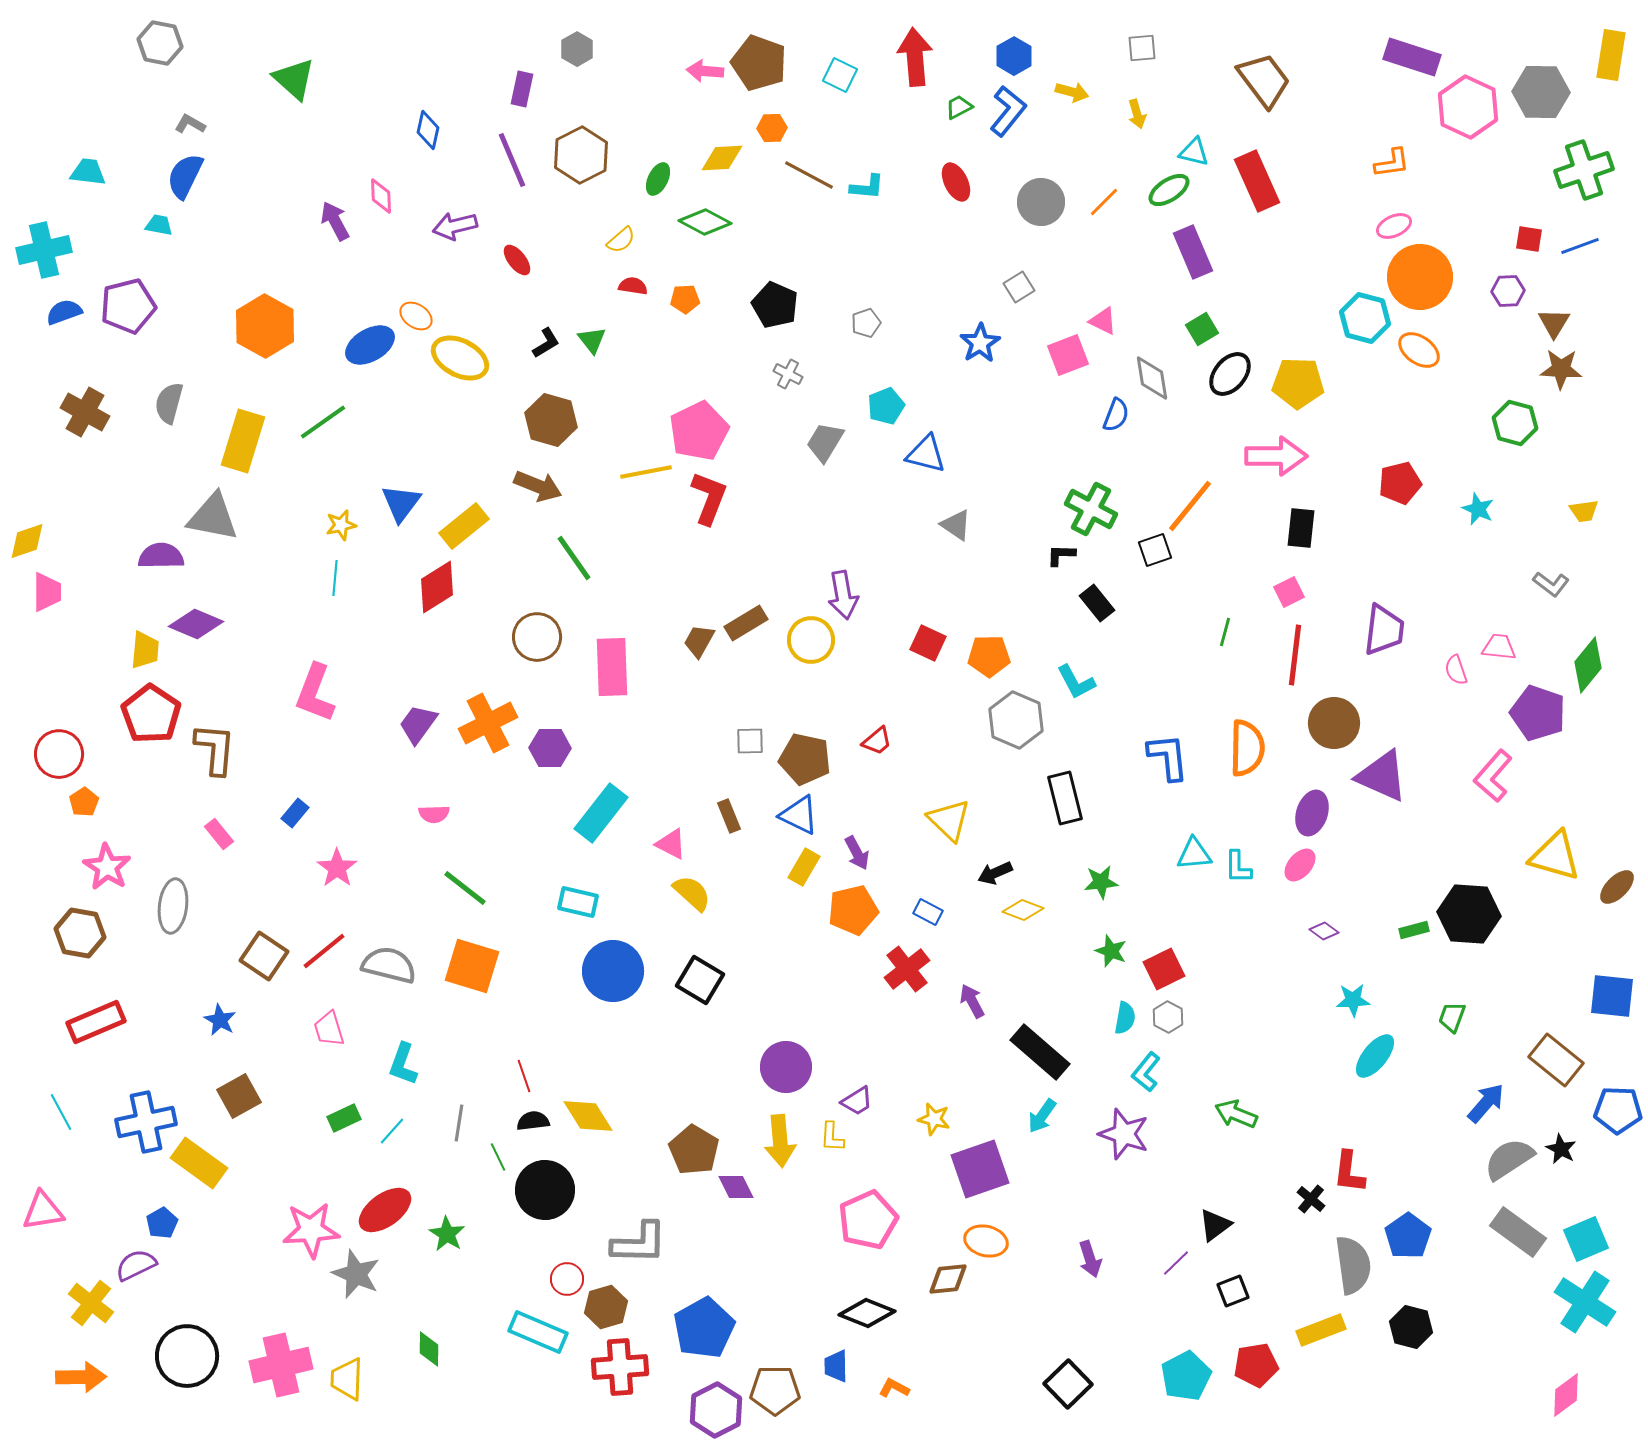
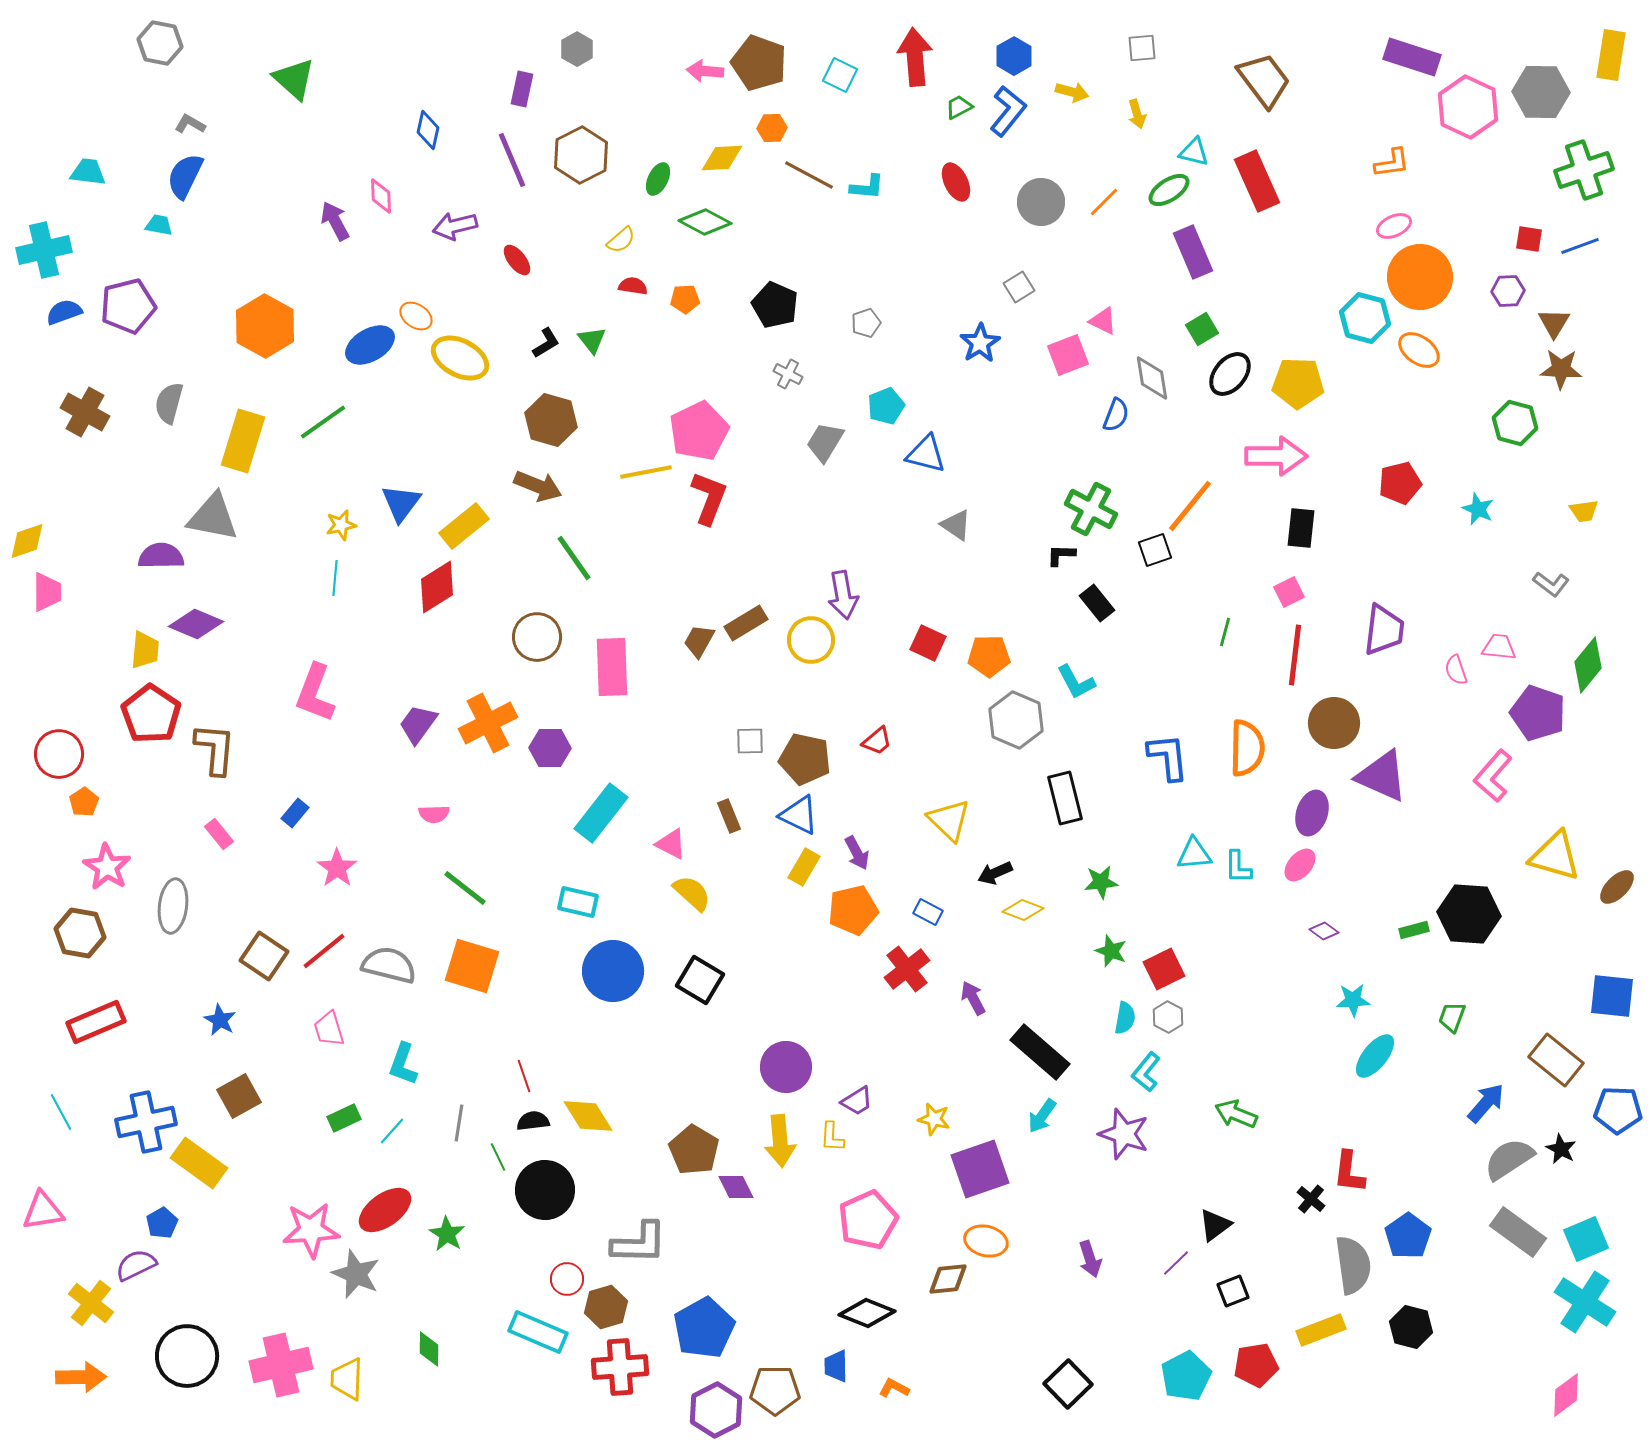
purple arrow at (972, 1001): moved 1 px right, 3 px up
